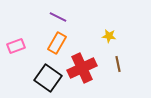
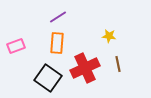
purple line: rotated 60 degrees counterclockwise
orange rectangle: rotated 25 degrees counterclockwise
red cross: moved 3 px right
